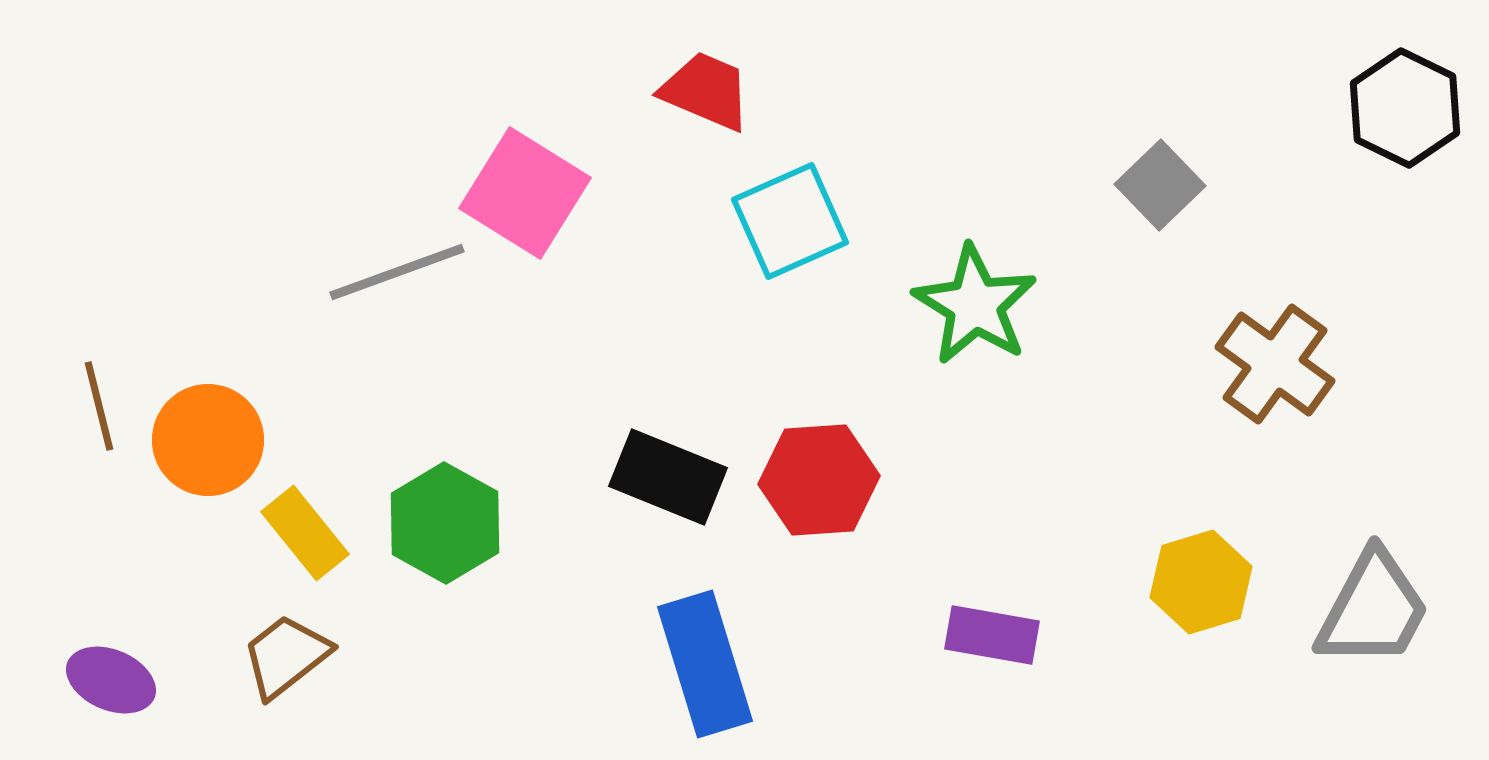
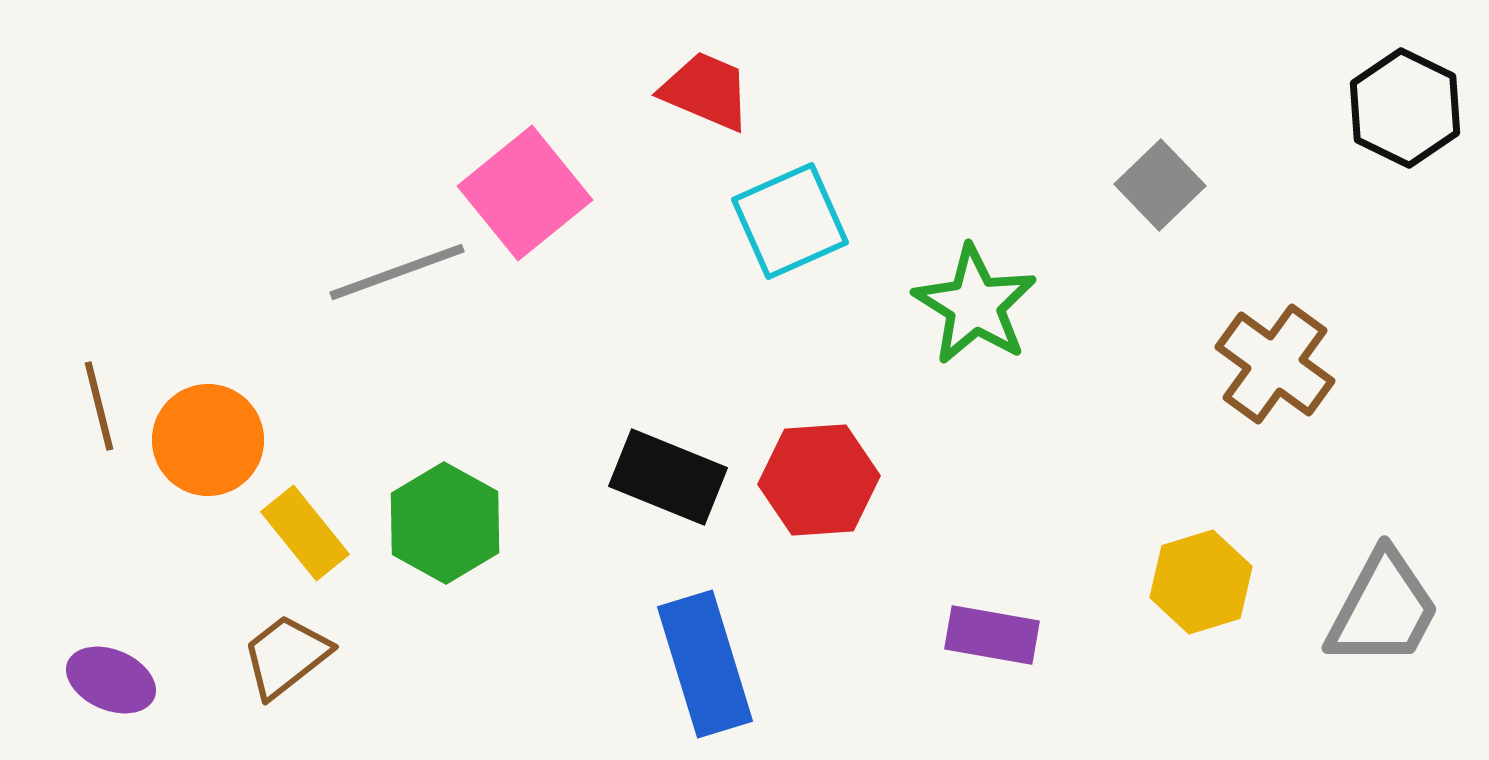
pink square: rotated 19 degrees clockwise
gray trapezoid: moved 10 px right
